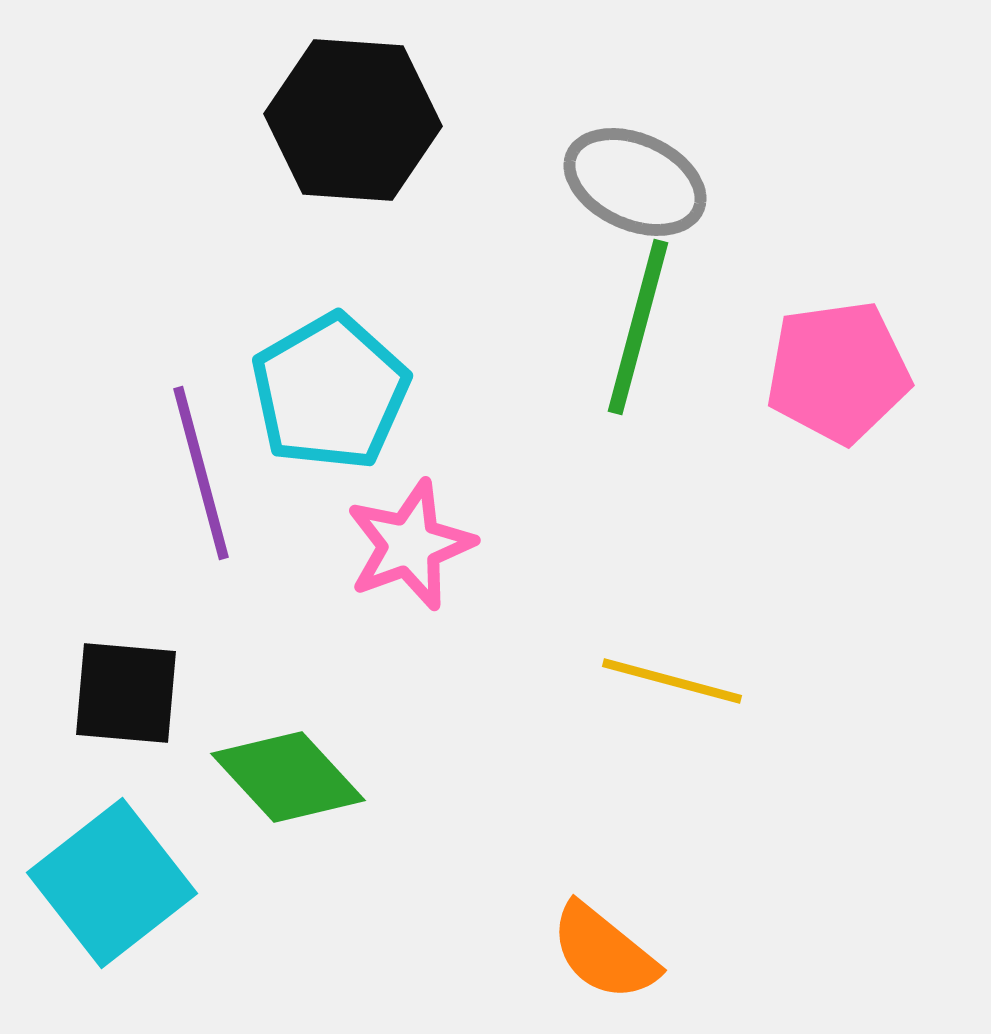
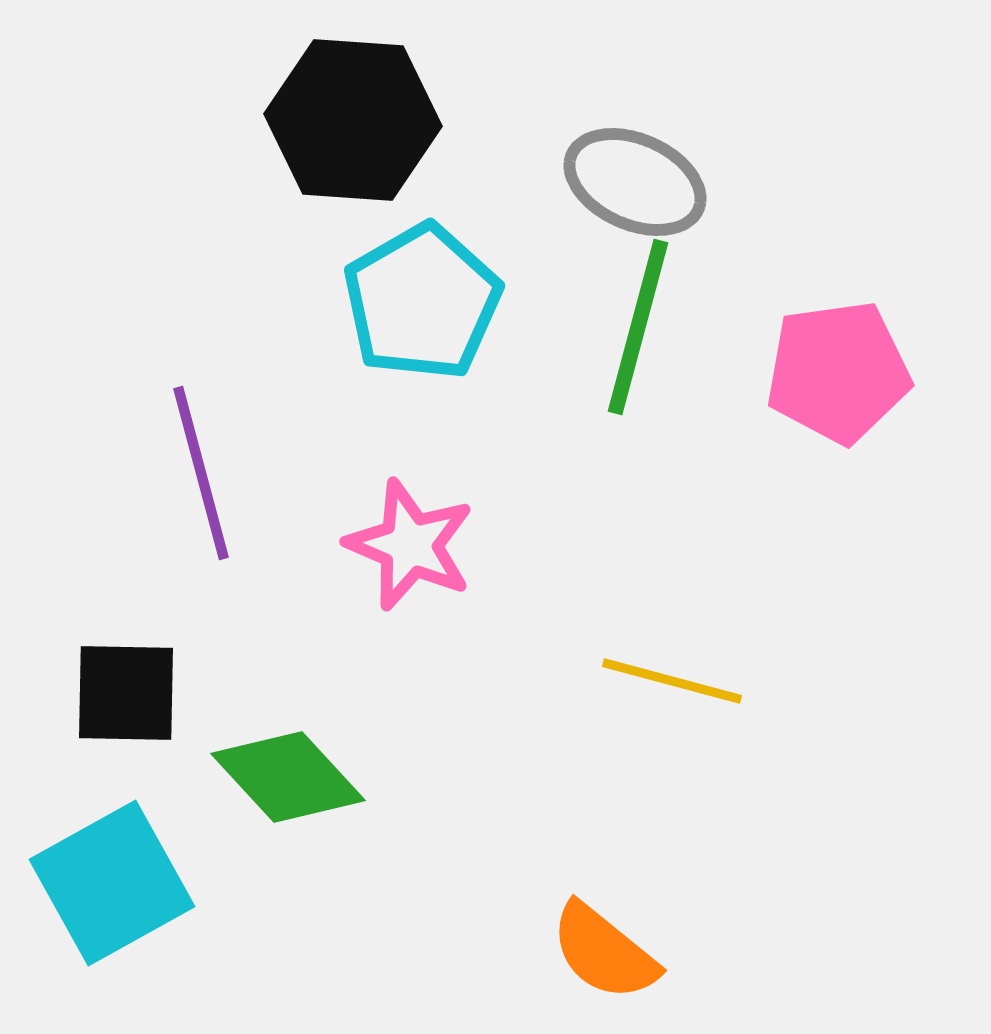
cyan pentagon: moved 92 px right, 90 px up
pink star: rotated 29 degrees counterclockwise
black square: rotated 4 degrees counterclockwise
cyan square: rotated 9 degrees clockwise
